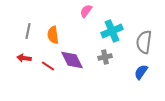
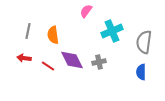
gray cross: moved 6 px left, 5 px down
blue semicircle: rotated 35 degrees counterclockwise
